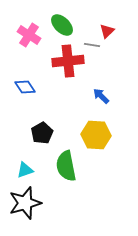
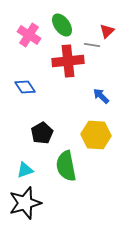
green ellipse: rotated 10 degrees clockwise
